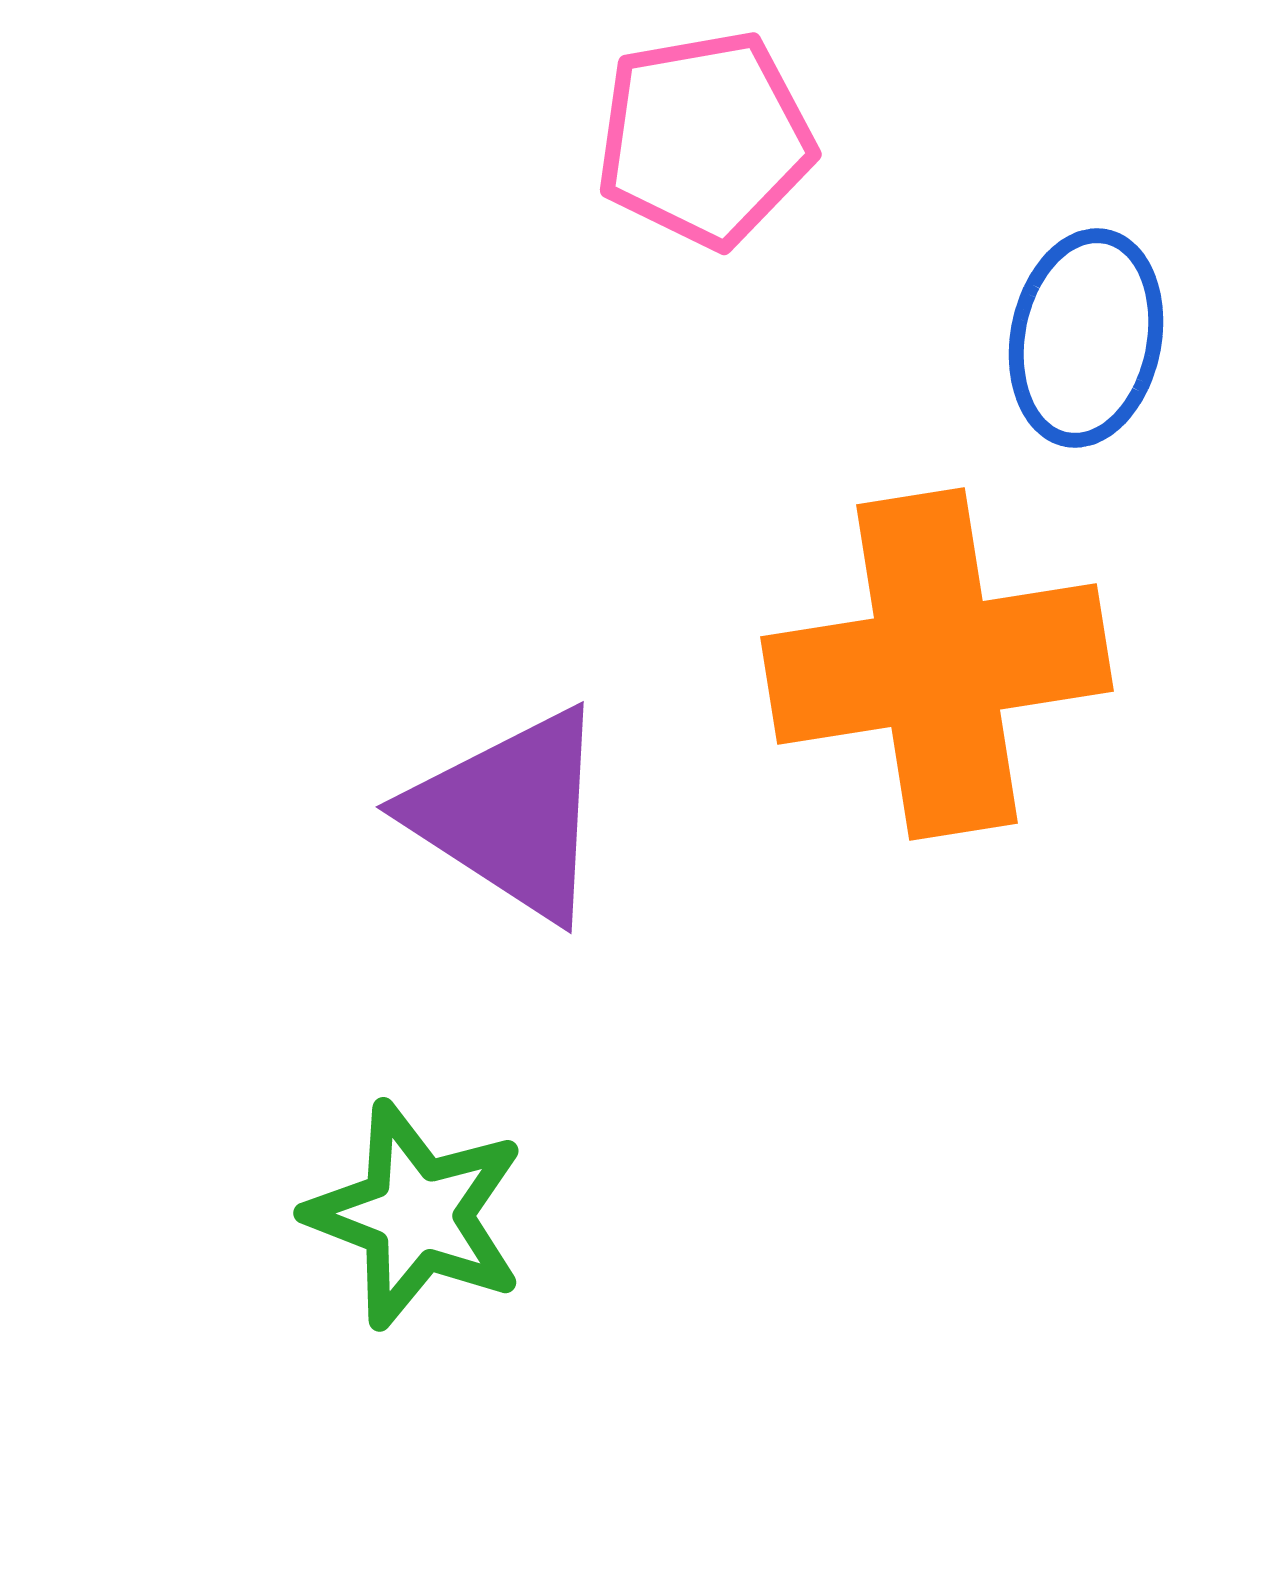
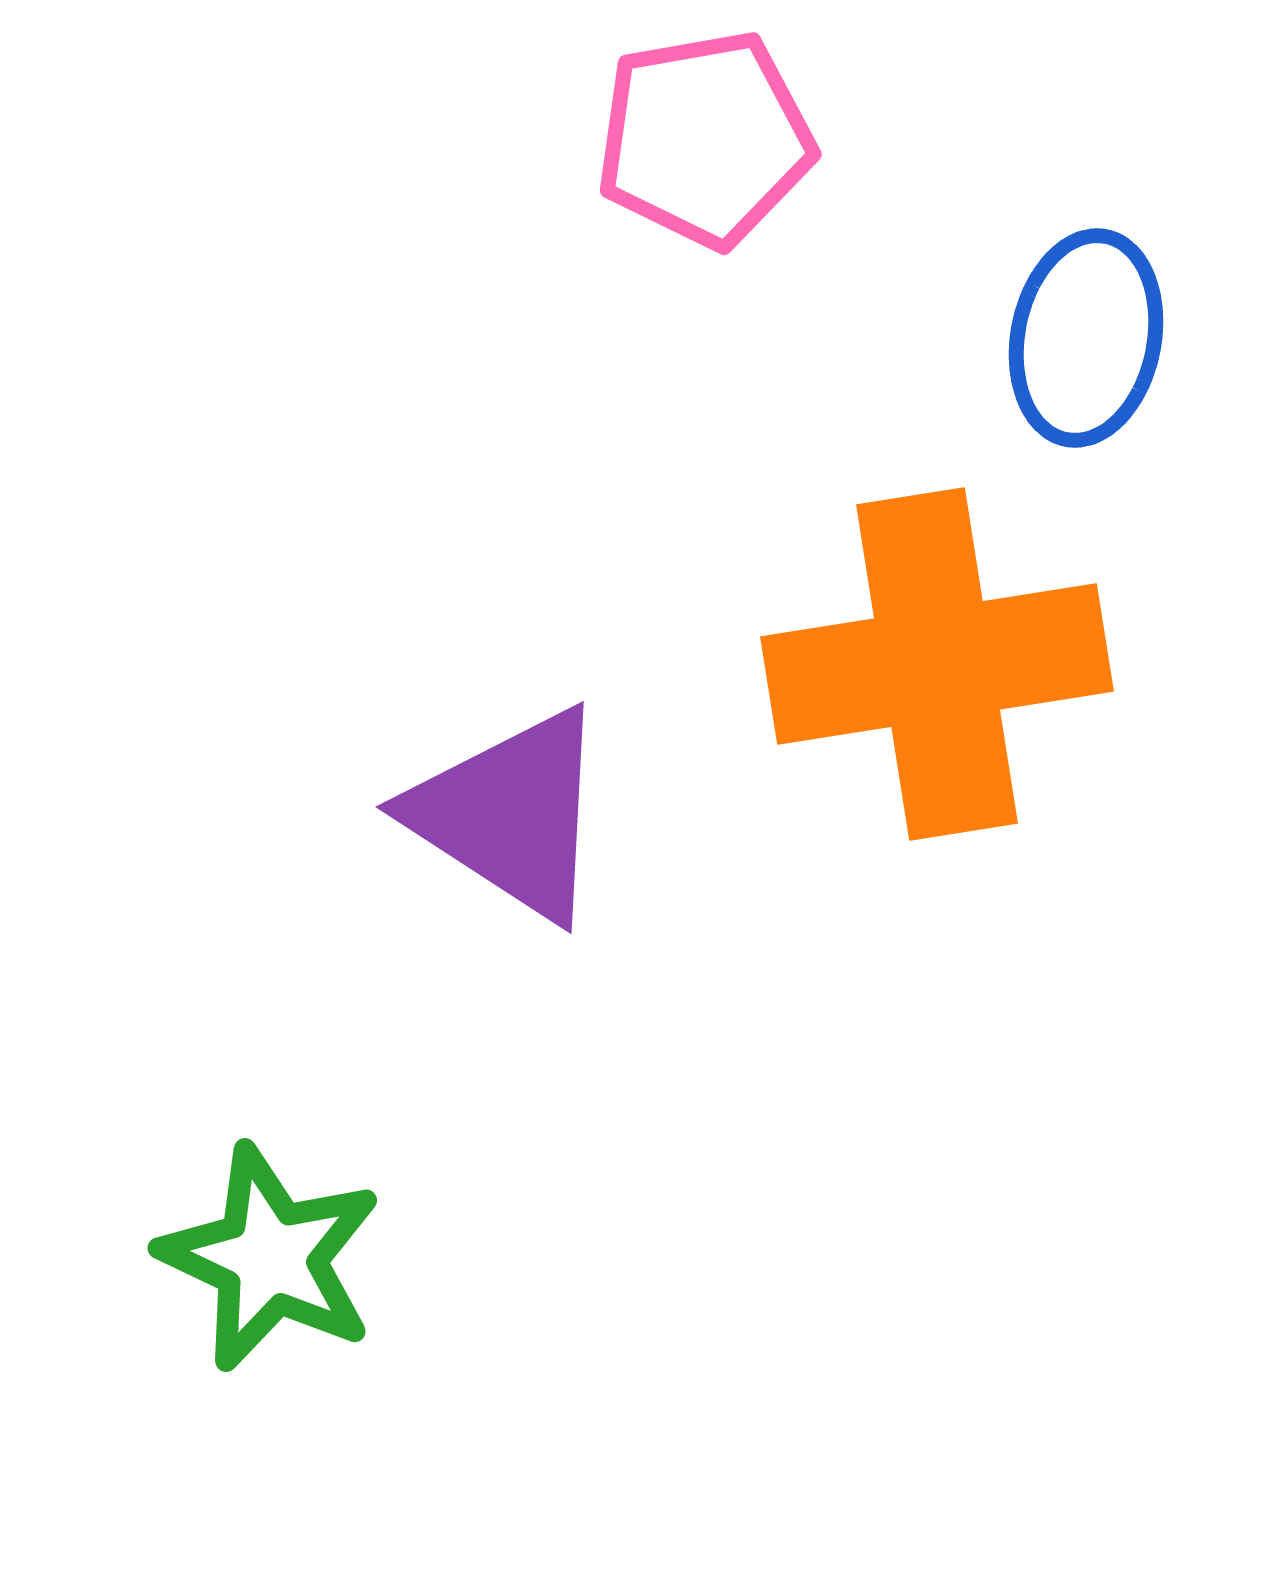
green star: moved 146 px left, 43 px down; rotated 4 degrees clockwise
